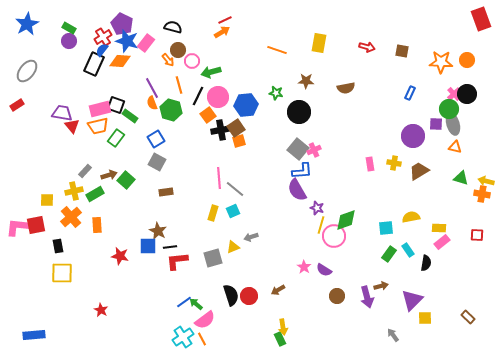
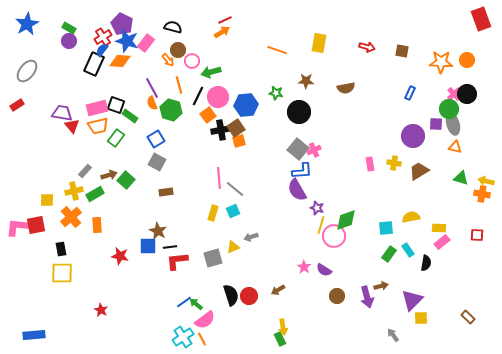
pink rectangle at (100, 109): moved 3 px left, 1 px up
black rectangle at (58, 246): moved 3 px right, 3 px down
yellow square at (425, 318): moved 4 px left
